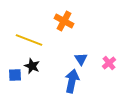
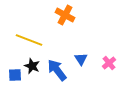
orange cross: moved 1 px right, 6 px up
blue arrow: moved 15 px left, 11 px up; rotated 50 degrees counterclockwise
